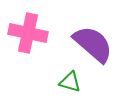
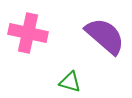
purple semicircle: moved 12 px right, 8 px up
